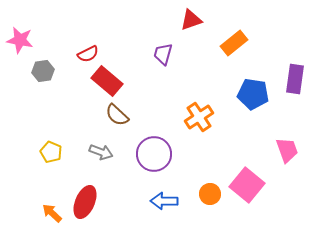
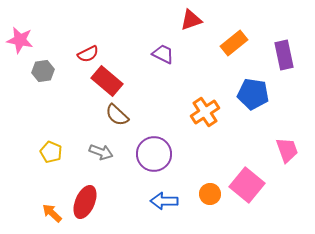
purple trapezoid: rotated 100 degrees clockwise
purple rectangle: moved 11 px left, 24 px up; rotated 20 degrees counterclockwise
orange cross: moved 6 px right, 5 px up
